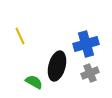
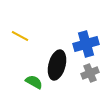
yellow line: rotated 36 degrees counterclockwise
black ellipse: moved 1 px up
